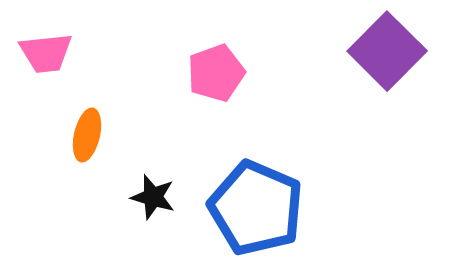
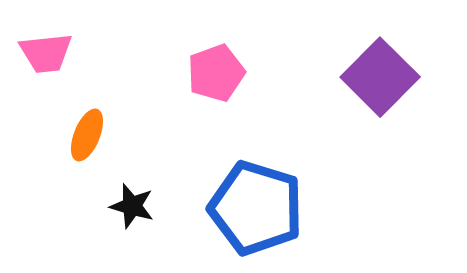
purple square: moved 7 px left, 26 px down
orange ellipse: rotated 9 degrees clockwise
black star: moved 21 px left, 9 px down
blue pentagon: rotated 6 degrees counterclockwise
